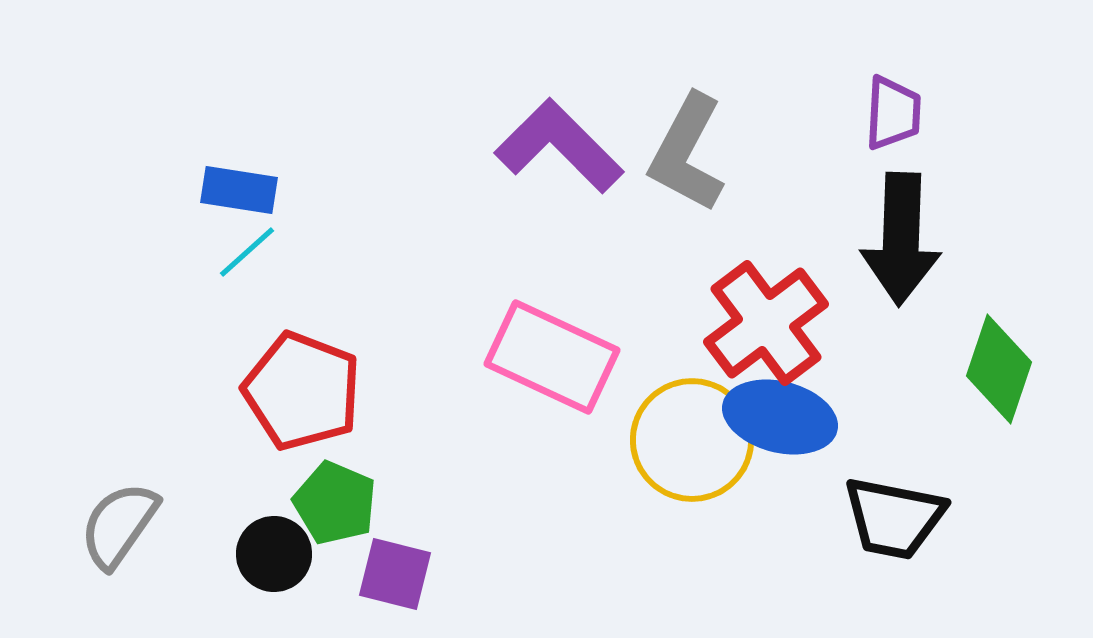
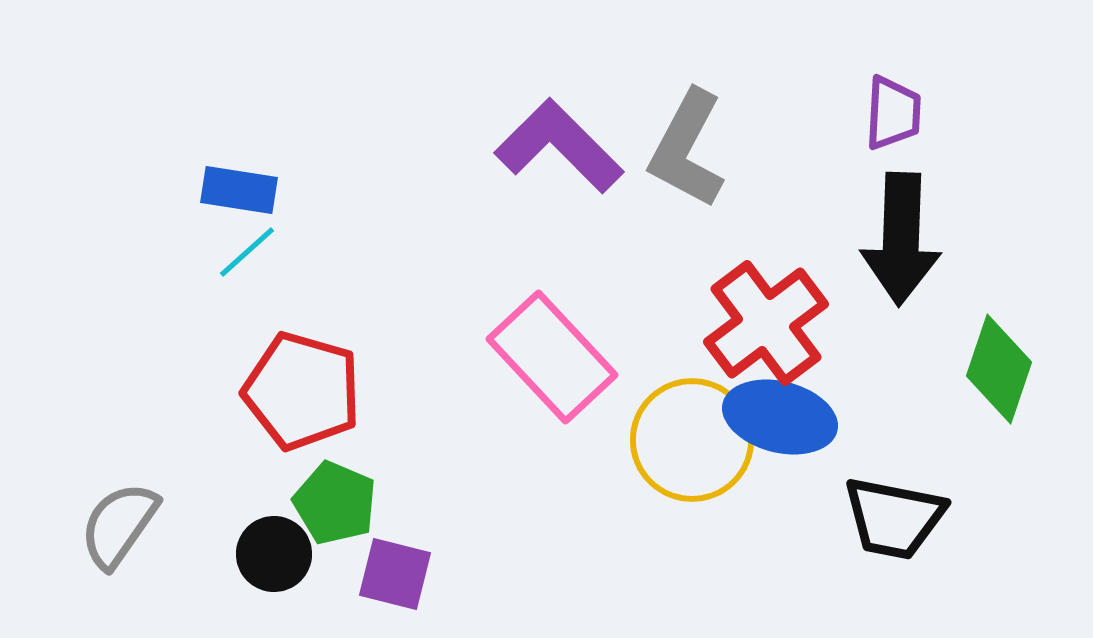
gray L-shape: moved 4 px up
pink rectangle: rotated 22 degrees clockwise
red pentagon: rotated 5 degrees counterclockwise
